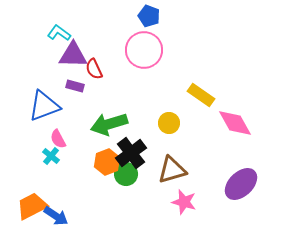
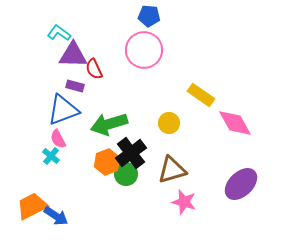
blue pentagon: rotated 15 degrees counterclockwise
blue triangle: moved 19 px right, 4 px down
